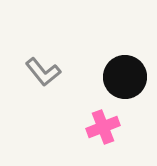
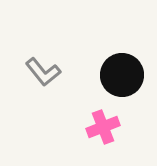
black circle: moved 3 px left, 2 px up
